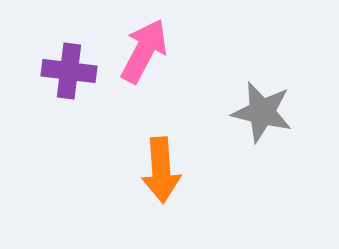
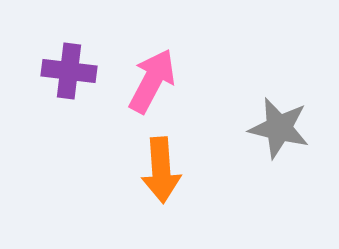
pink arrow: moved 8 px right, 30 px down
gray star: moved 17 px right, 16 px down
